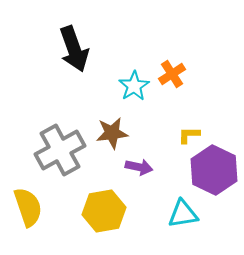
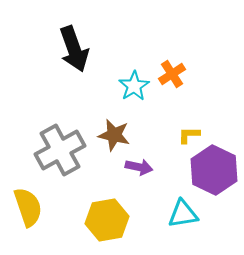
brown star: moved 2 px right, 2 px down; rotated 20 degrees clockwise
yellow hexagon: moved 3 px right, 9 px down
